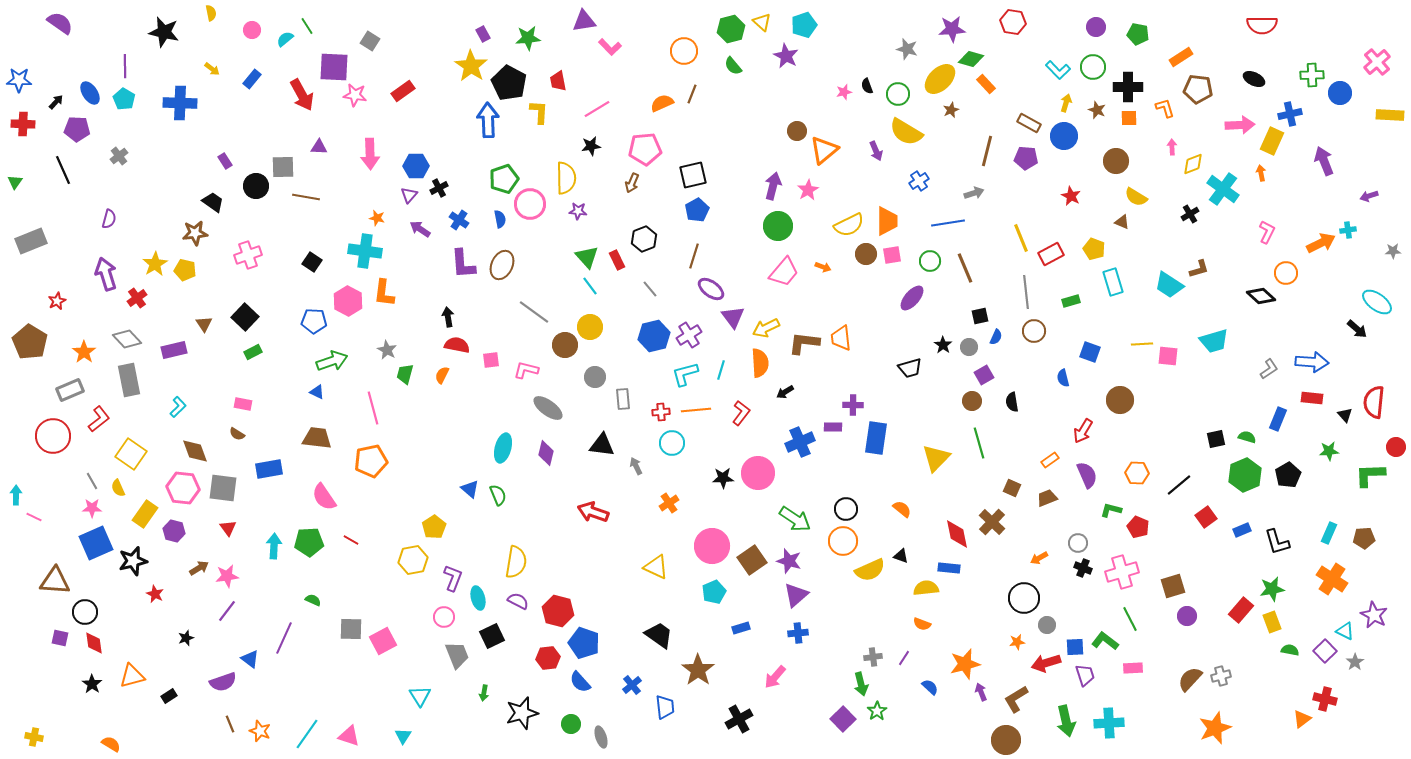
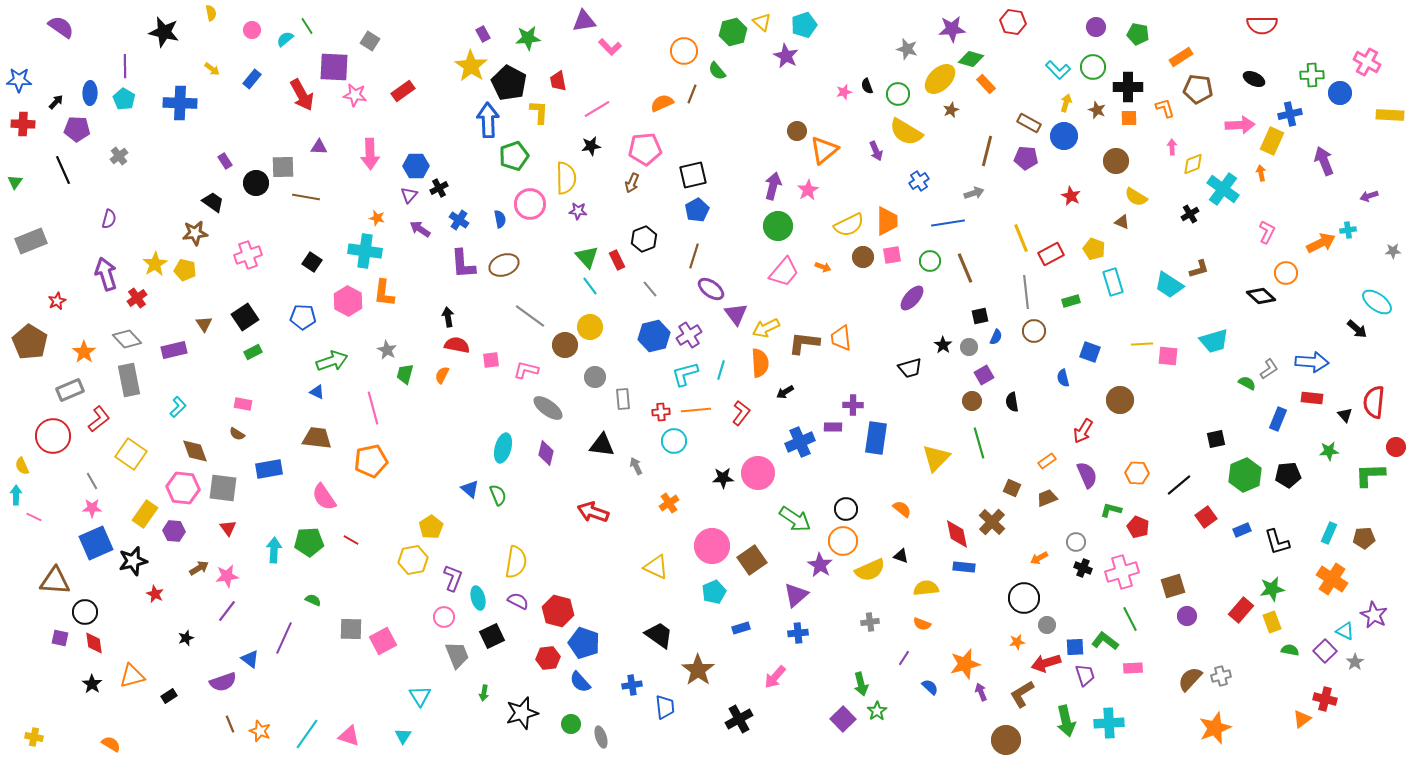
purple semicircle at (60, 23): moved 1 px right, 4 px down
green hexagon at (731, 29): moved 2 px right, 3 px down
pink cross at (1377, 62): moved 10 px left; rotated 20 degrees counterclockwise
green semicircle at (733, 66): moved 16 px left, 5 px down
blue ellipse at (90, 93): rotated 35 degrees clockwise
green pentagon at (504, 179): moved 10 px right, 23 px up
black circle at (256, 186): moved 3 px up
brown circle at (866, 254): moved 3 px left, 3 px down
brown ellipse at (502, 265): moved 2 px right; rotated 44 degrees clockwise
gray line at (534, 312): moved 4 px left, 4 px down
black square at (245, 317): rotated 12 degrees clockwise
purple triangle at (733, 317): moved 3 px right, 3 px up
blue pentagon at (314, 321): moved 11 px left, 4 px up
green semicircle at (1247, 437): moved 54 px up; rotated 12 degrees clockwise
cyan circle at (672, 443): moved 2 px right, 2 px up
orange rectangle at (1050, 460): moved 3 px left, 1 px down
black pentagon at (1288, 475): rotated 25 degrees clockwise
yellow semicircle at (118, 488): moved 96 px left, 22 px up
yellow pentagon at (434, 527): moved 3 px left
purple hexagon at (174, 531): rotated 10 degrees counterclockwise
gray circle at (1078, 543): moved 2 px left, 1 px up
cyan arrow at (274, 546): moved 4 px down
purple star at (789, 561): moved 31 px right, 4 px down; rotated 15 degrees clockwise
blue rectangle at (949, 568): moved 15 px right, 1 px up
gray cross at (873, 657): moved 3 px left, 35 px up
blue cross at (632, 685): rotated 30 degrees clockwise
brown L-shape at (1016, 699): moved 6 px right, 5 px up
